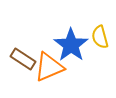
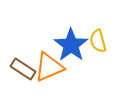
yellow semicircle: moved 2 px left, 4 px down
brown rectangle: moved 10 px down
